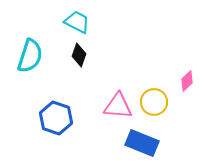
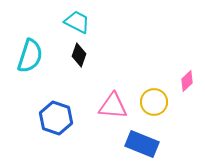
pink triangle: moved 5 px left
blue rectangle: moved 1 px down
